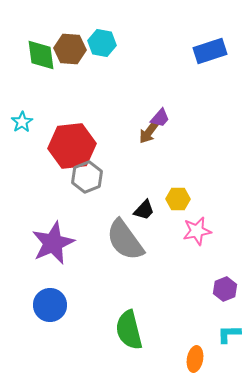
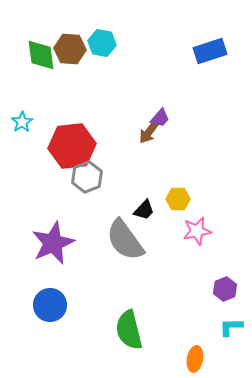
cyan L-shape: moved 2 px right, 7 px up
